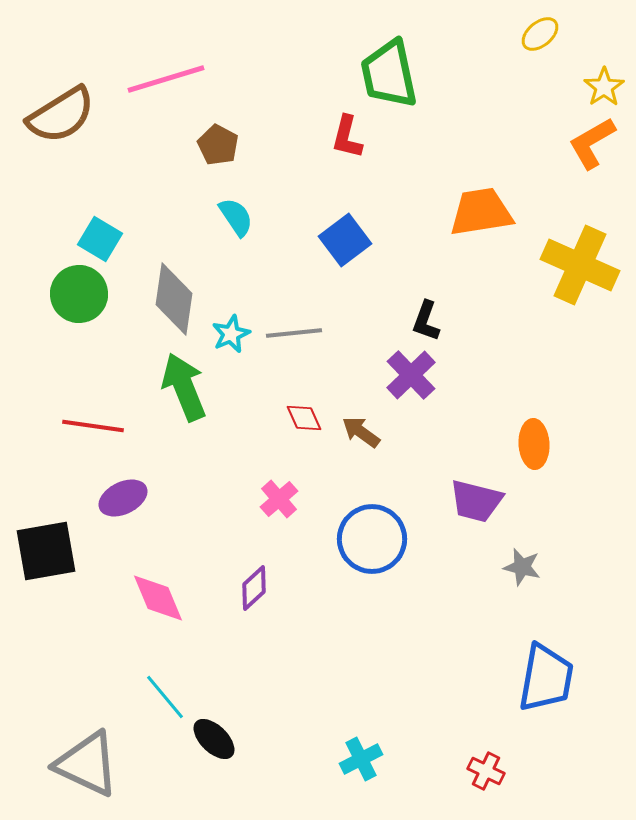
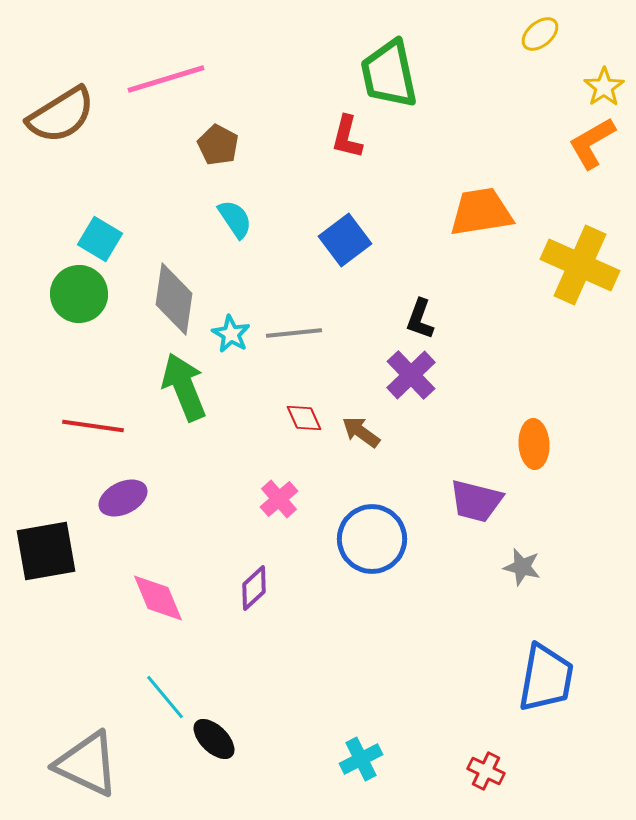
cyan semicircle: moved 1 px left, 2 px down
black L-shape: moved 6 px left, 2 px up
cyan star: rotated 18 degrees counterclockwise
